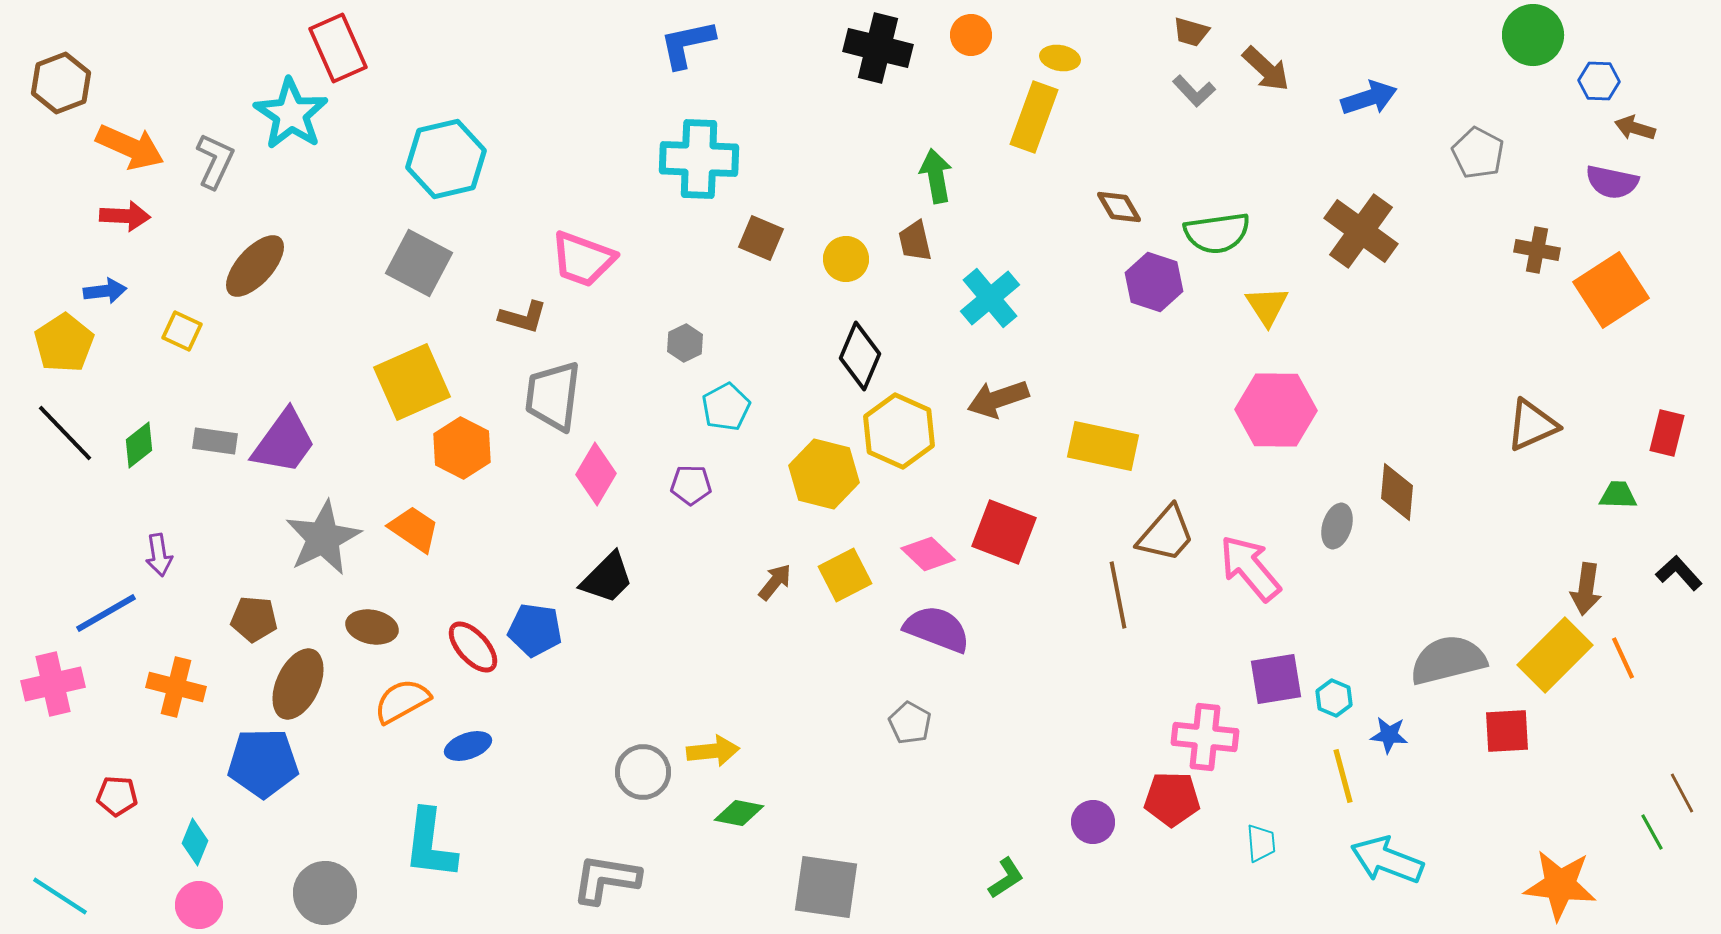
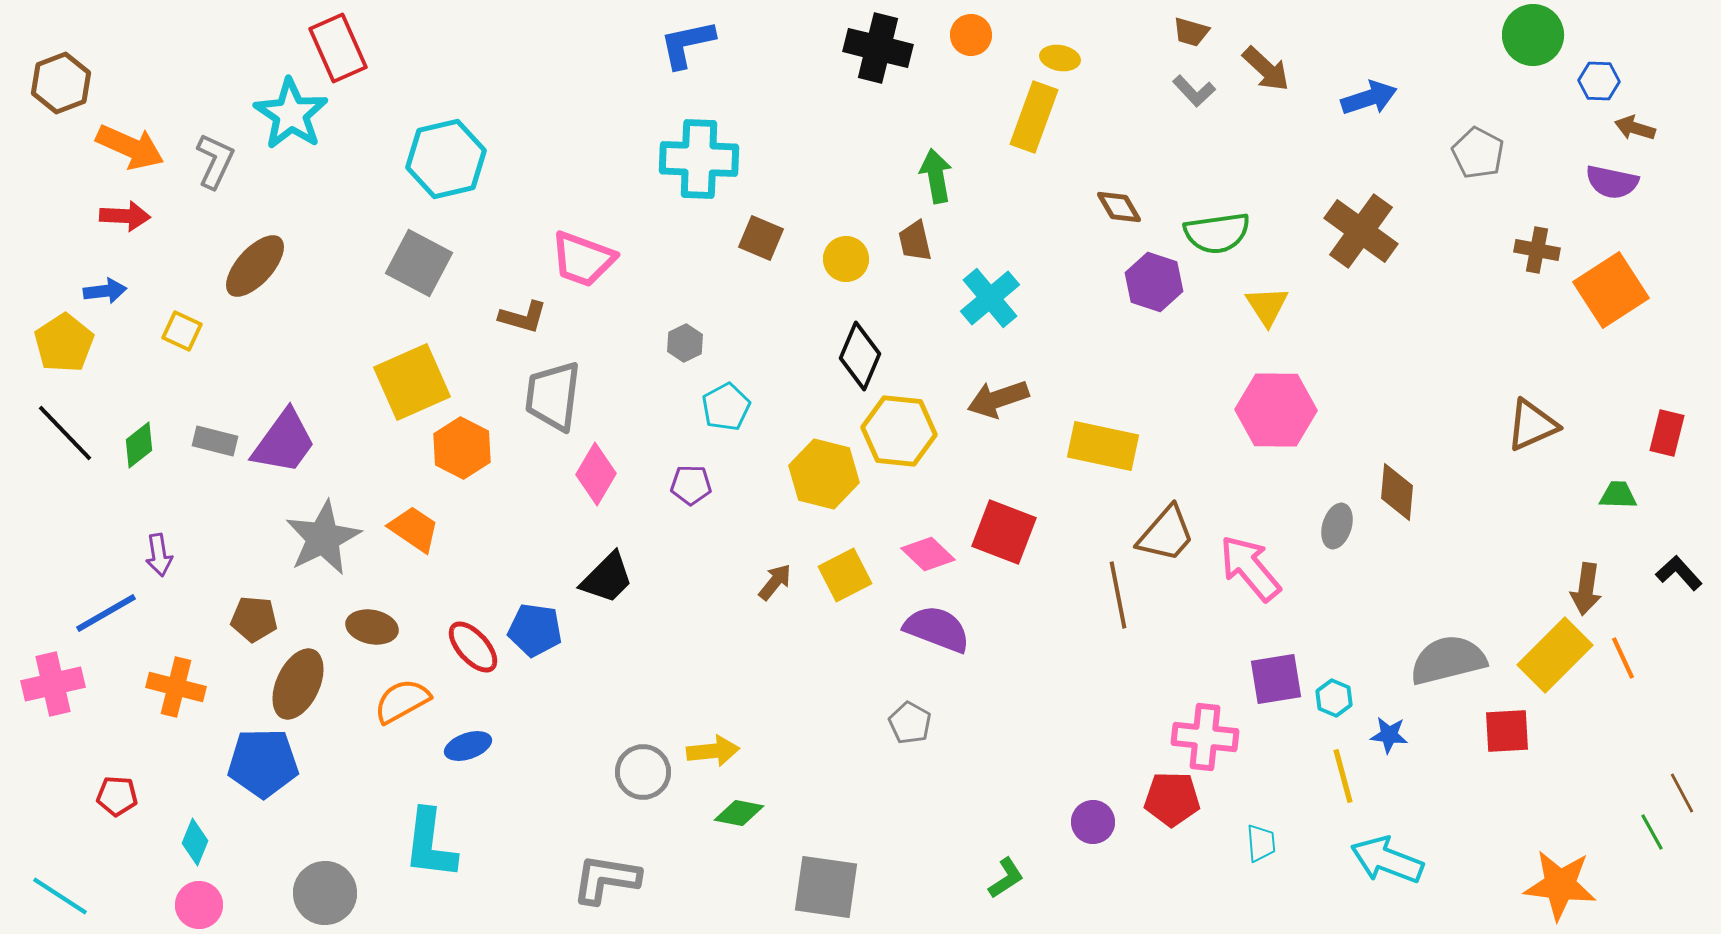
yellow hexagon at (899, 431): rotated 18 degrees counterclockwise
gray rectangle at (215, 441): rotated 6 degrees clockwise
